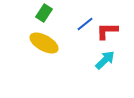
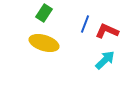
blue line: rotated 30 degrees counterclockwise
red L-shape: rotated 25 degrees clockwise
yellow ellipse: rotated 12 degrees counterclockwise
